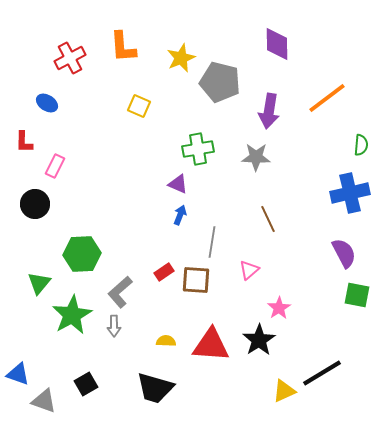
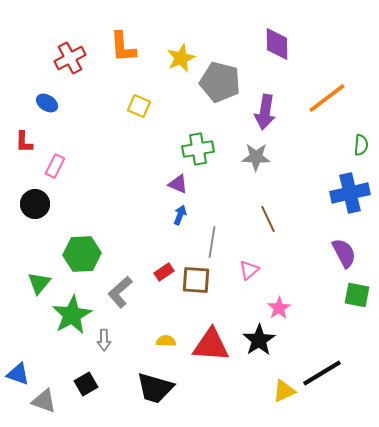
purple arrow: moved 4 px left, 1 px down
gray arrow: moved 10 px left, 14 px down
